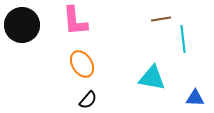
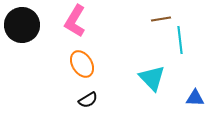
pink L-shape: rotated 36 degrees clockwise
cyan line: moved 3 px left, 1 px down
cyan triangle: rotated 36 degrees clockwise
black semicircle: rotated 18 degrees clockwise
